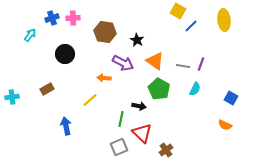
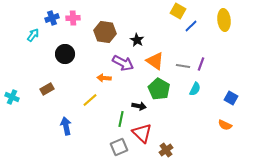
cyan arrow: moved 3 px right
cyan cross: rotated 32 degrees clockwise
